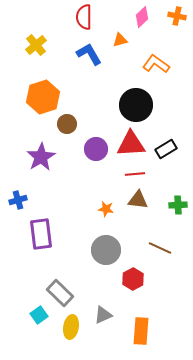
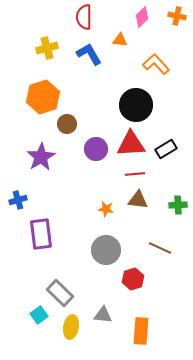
orange triangle: rotated 21 degrees clockwise
yellow cross: moved 11 px right, 3 px down; rotated 25 degrees clockwise
orange L-shape: rotated 12 degrees clockwise
red hexagon: rotated 10 degrees clockwise
gray triangle: rotated 30 degrees clockwise
